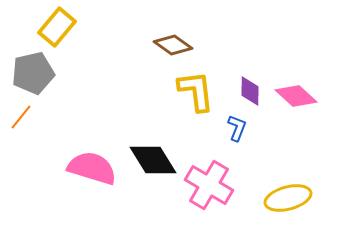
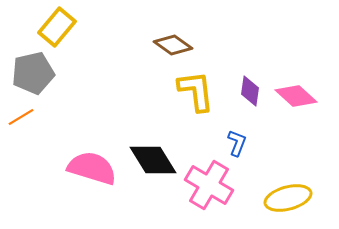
purple diamond: rotated 8 degrees clockwise
orange line: rotated 20 degrees clockwise
blue L-shape: moved 15 px down
